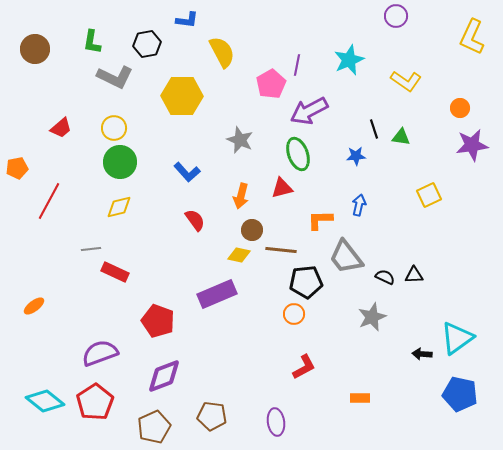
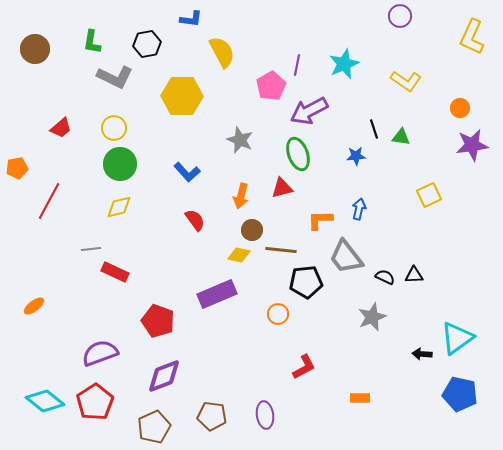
purple circle at (396, 16): moved 4 px right
blue L-shape at (187, 20): moved 4 px right, 1 px up
cyan star at (349, 60): moved 5 px left, 4 px down
pink pentagon at (271, 84): moved 2 px down
green circle at (120, 162): moved 2 px down
blue arrow at (359, 205): moved 4 px down
orange circle at (294, 314): moved 16 px left
purple ellipse at (276, 422): moved 11 px left, 7 px up
